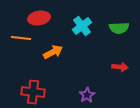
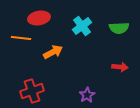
red cross: moved 1 px left, 1 px up; rotated 25 degrees counterclockwise
